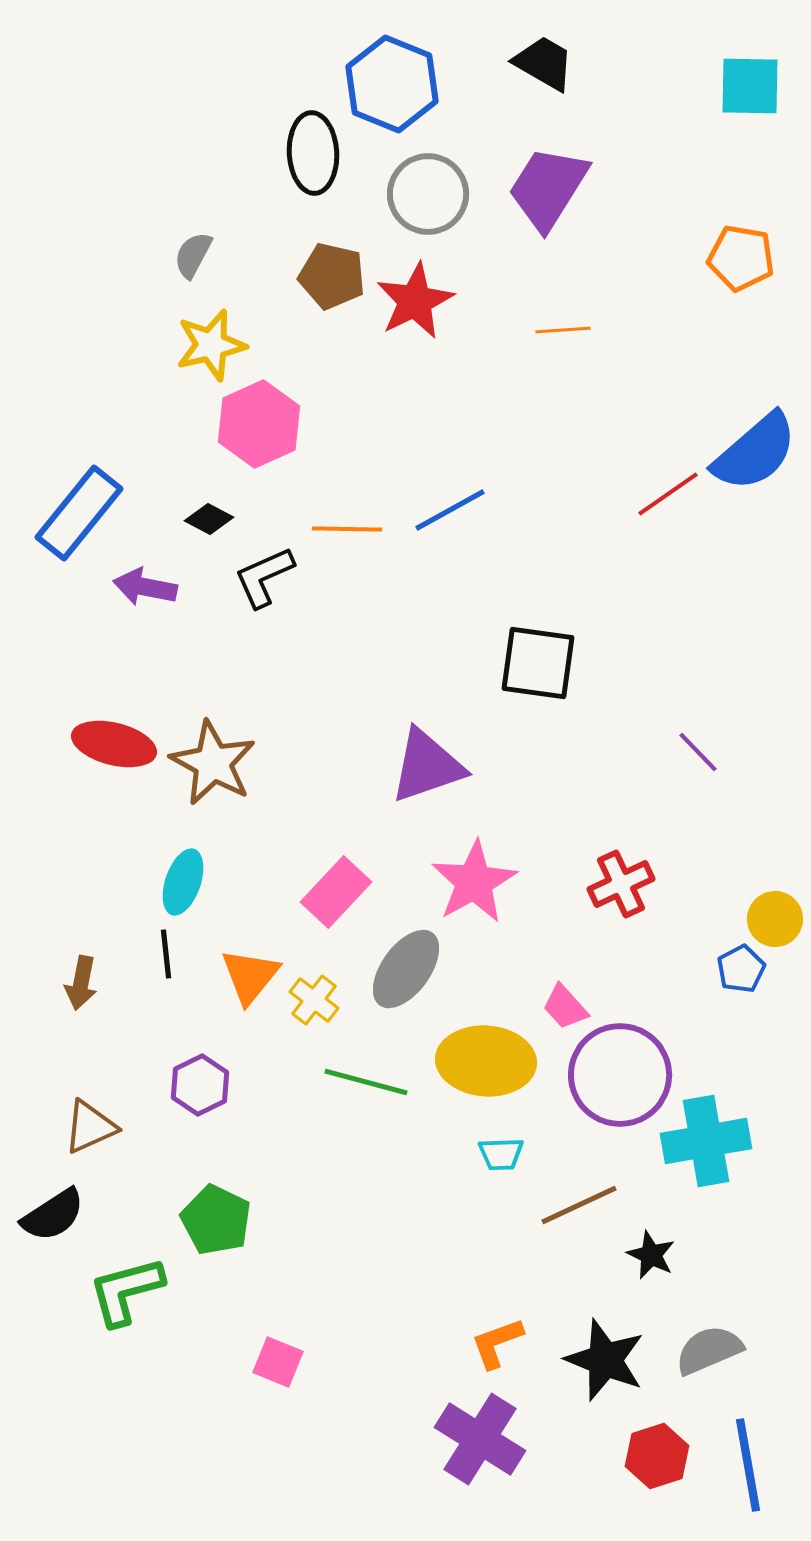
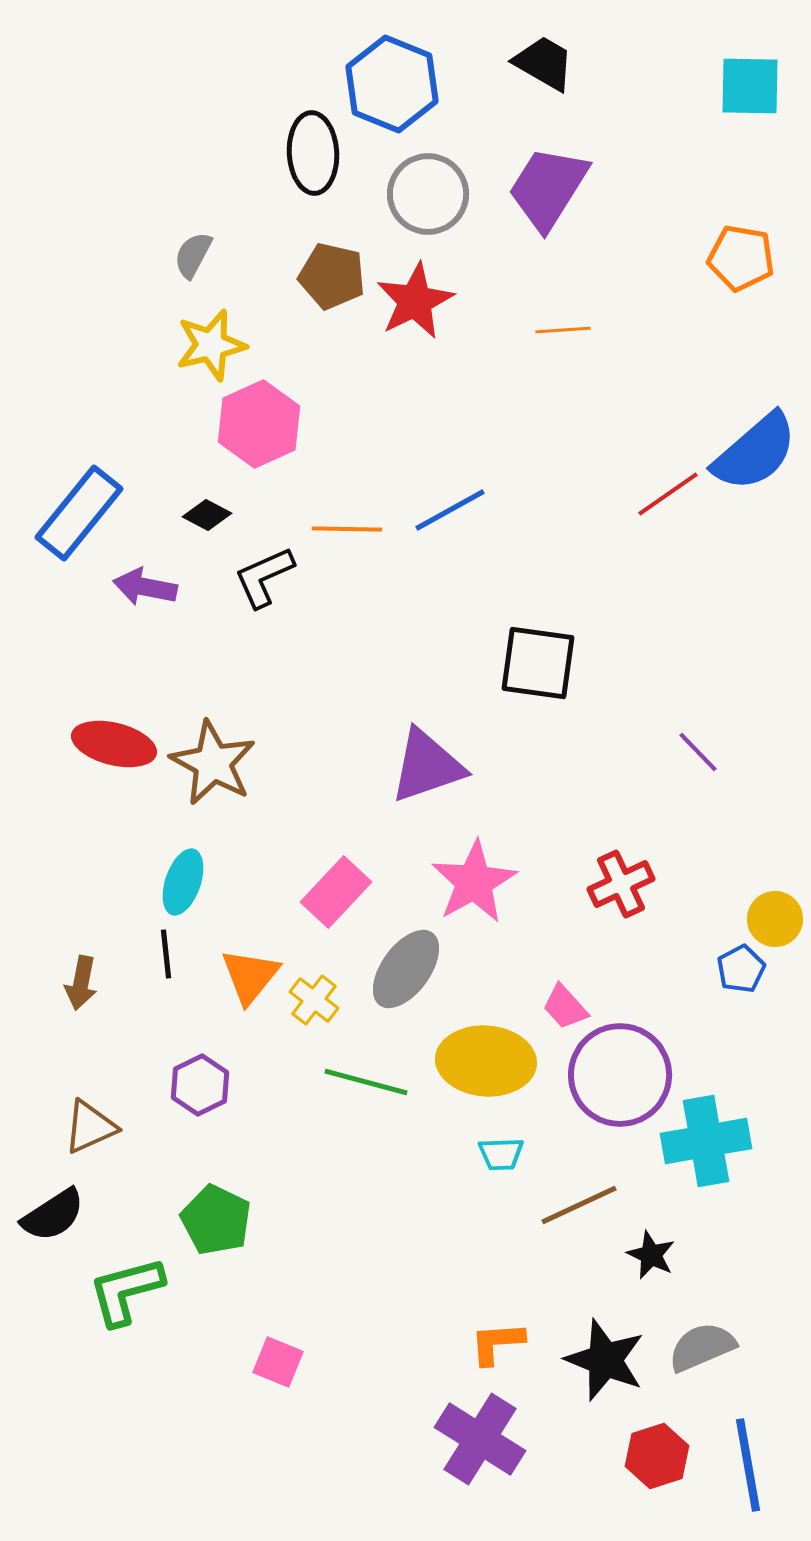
black diamond at (209, 519): moved 2 px left, 4 px up
orange L-shape at (497, 1343): rotated 16 degrees clockwise
gray semicircle at (709, 1350): moved 7 px left, 3 px up
